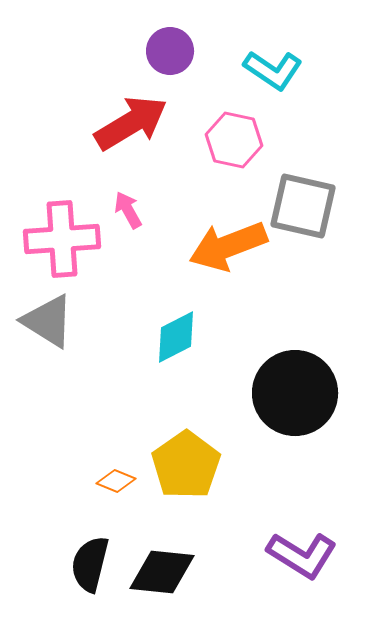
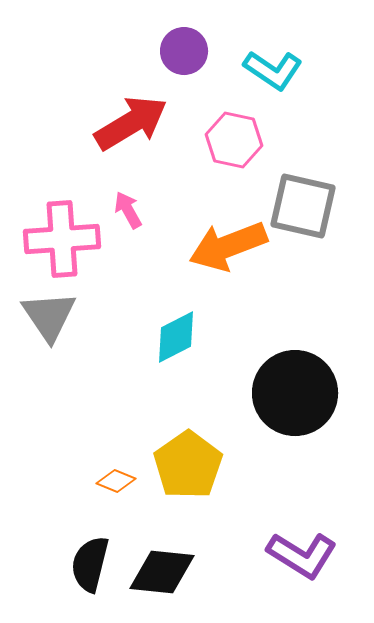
purple circle: moved 14 px right
gray triangle: moved 1 px right, 5 px up; rotated 24 degrees clockwise
yellow pentagon: moved 2 px right
